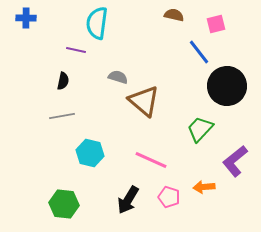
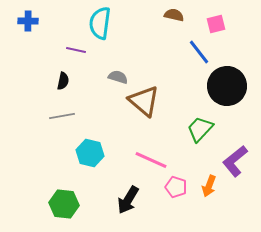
blue cross: moved 2 px right, 3 px down
cyan semicircle: moved 3 px right
orange arrow: moved 5 px right, 1 px up; rotated 65 degrees counterclockwise
pink pentagon: moved 7 px right, 10 px up
